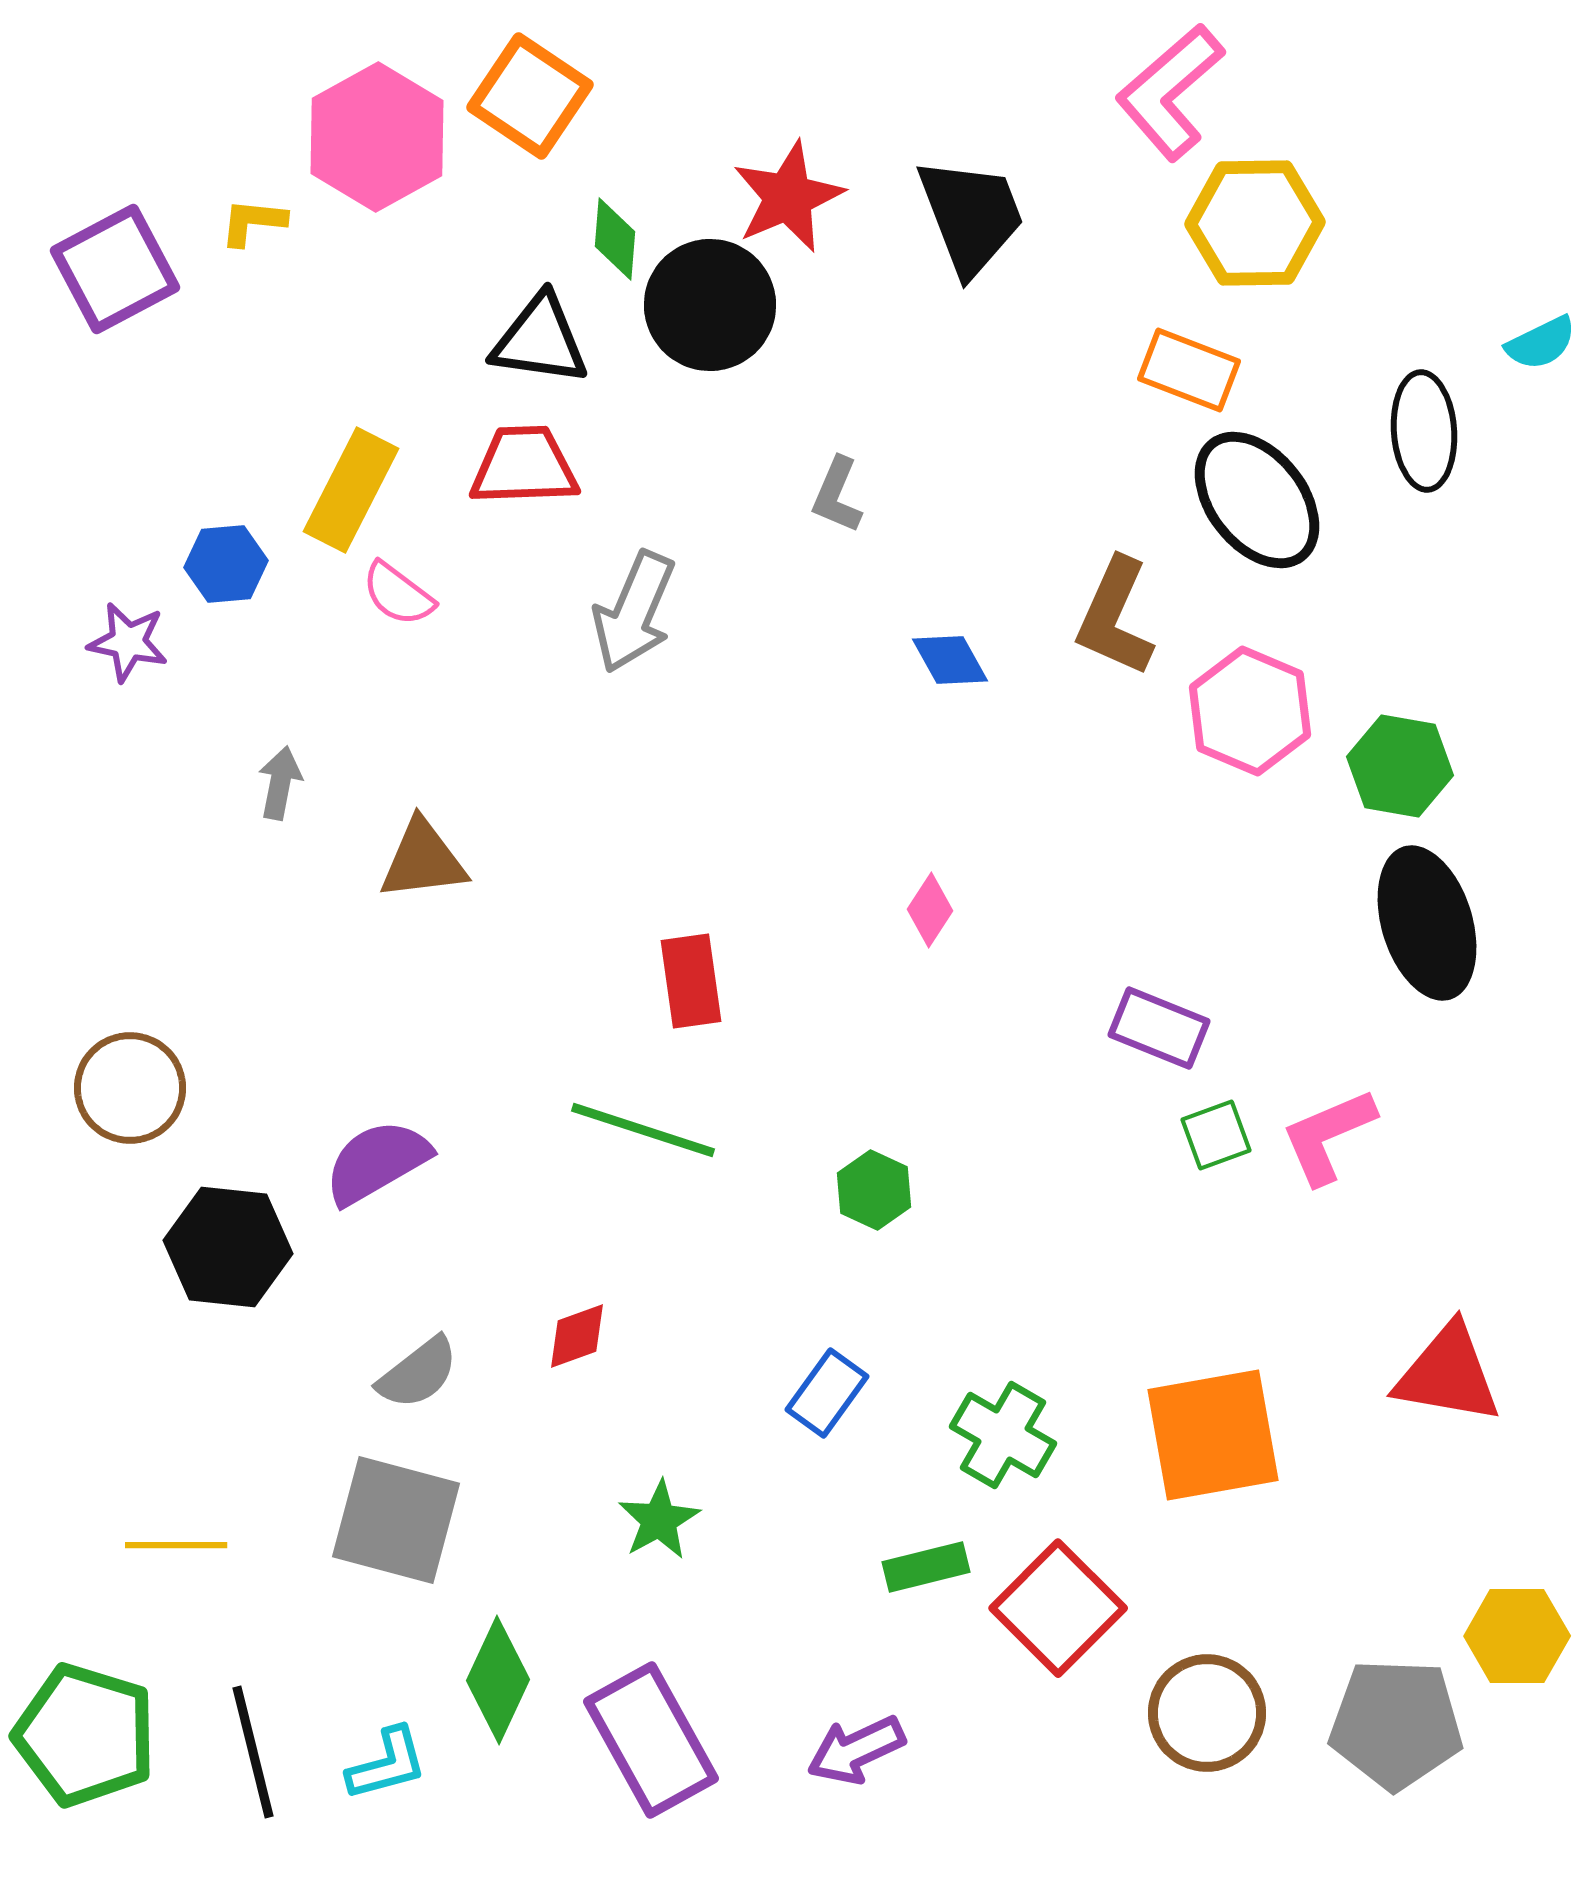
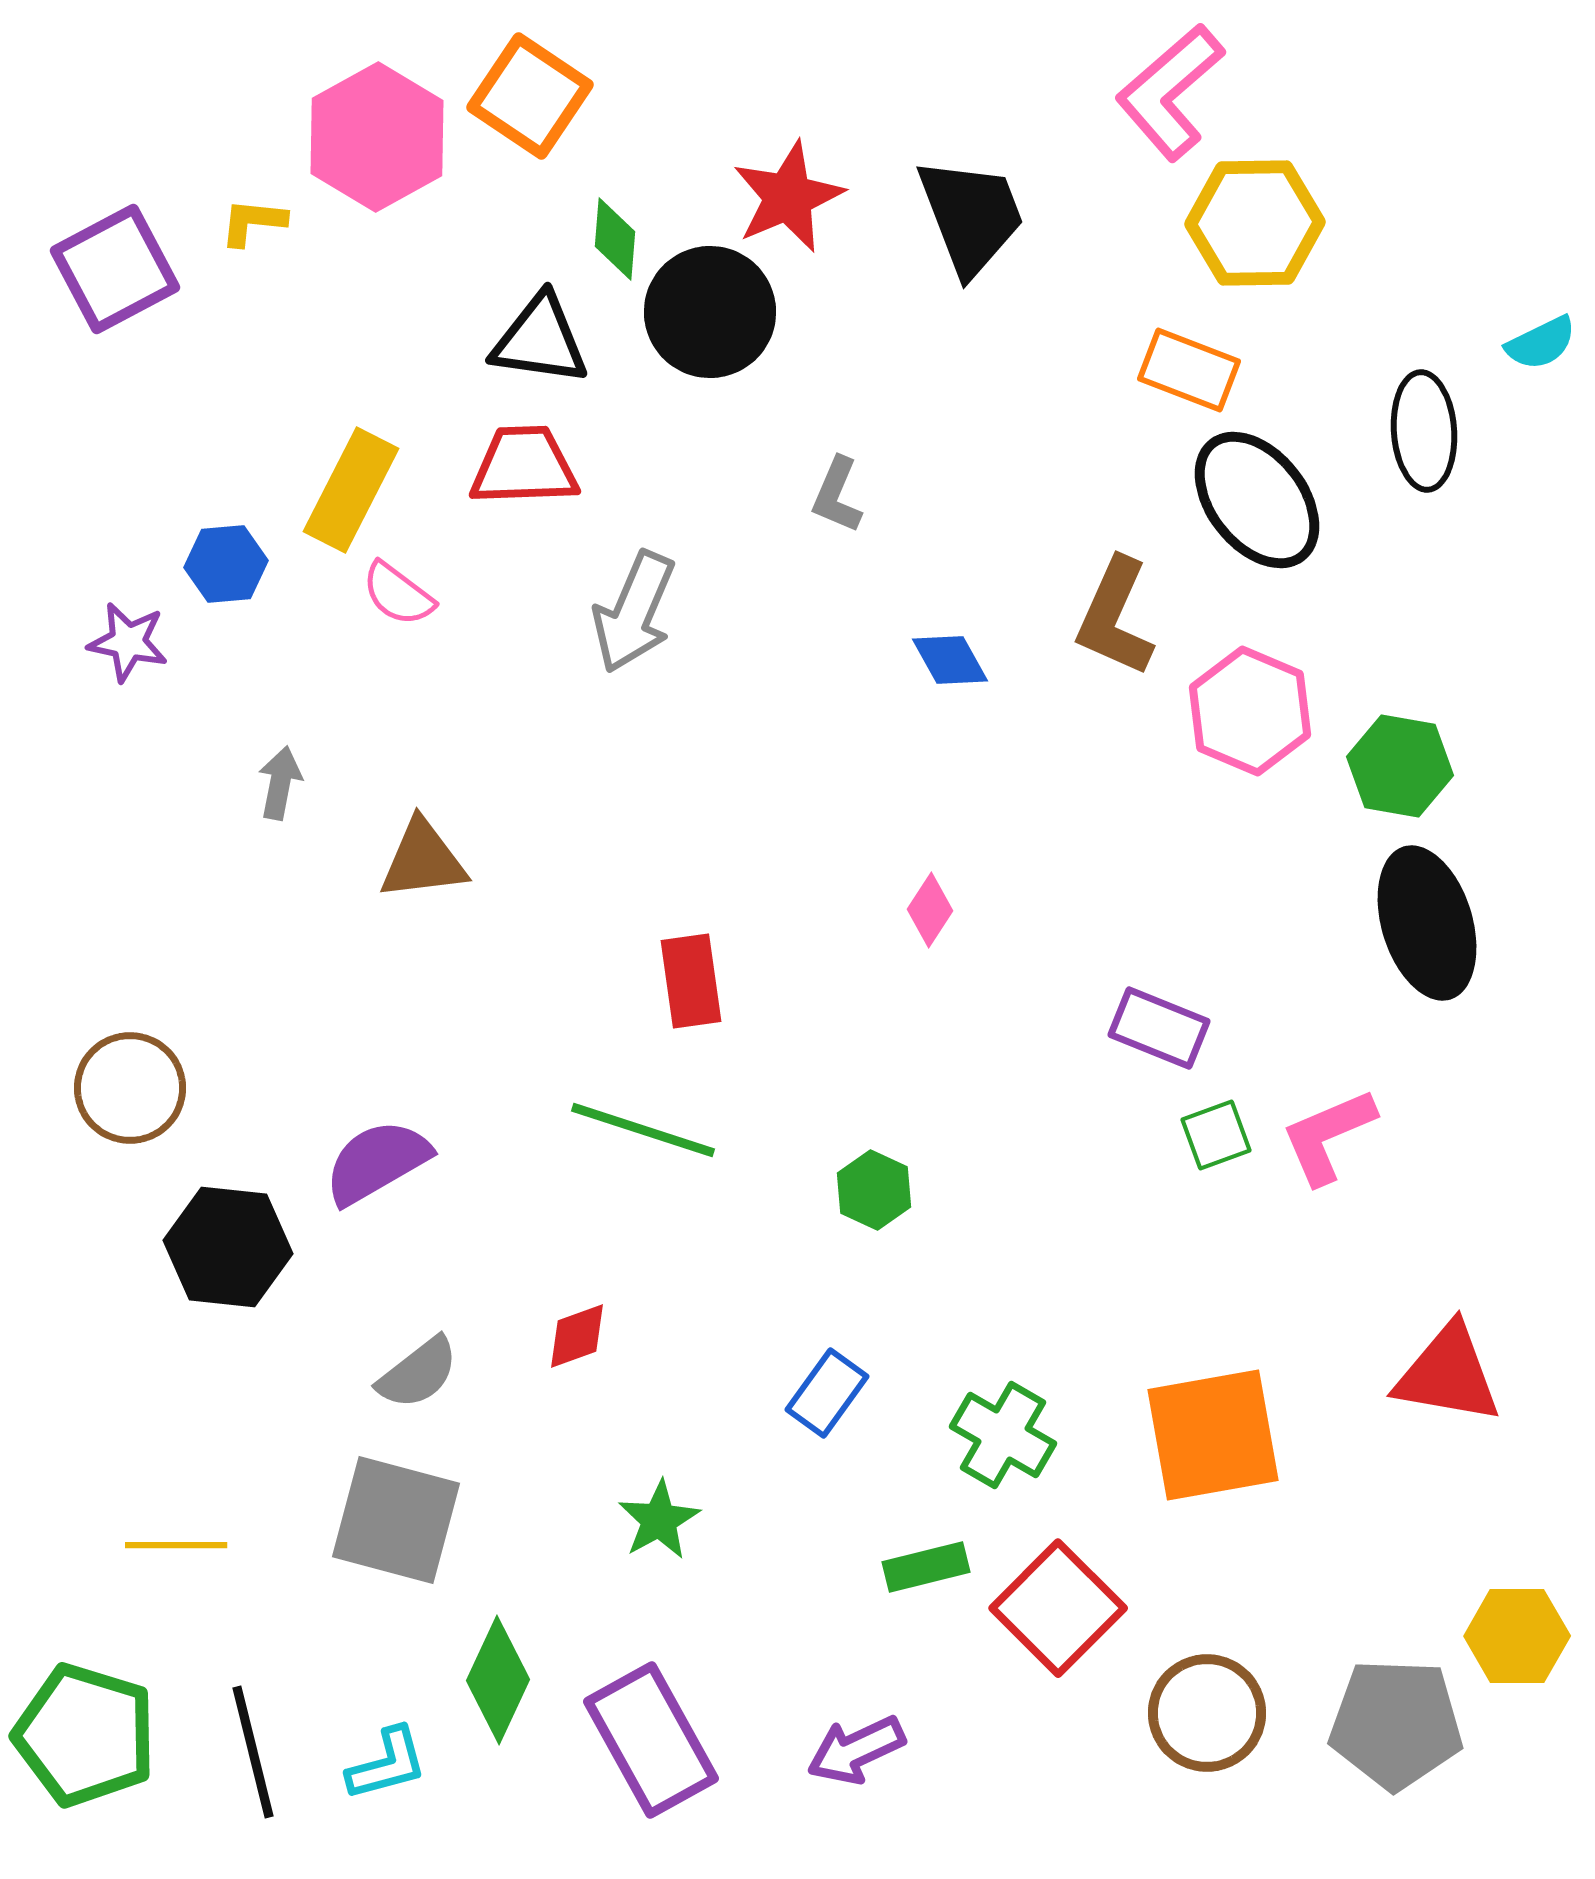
black circle at (710, 305): moved 7 px down
